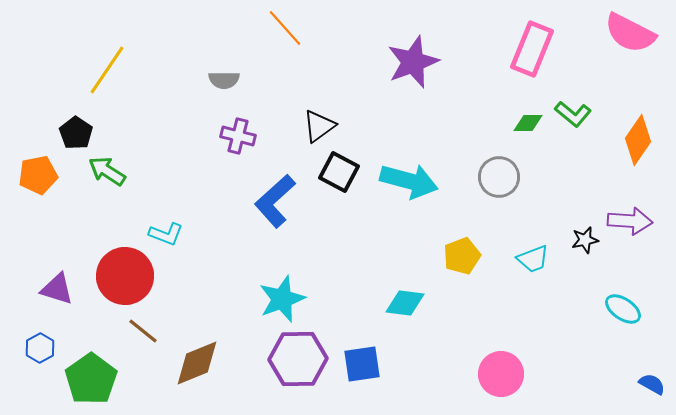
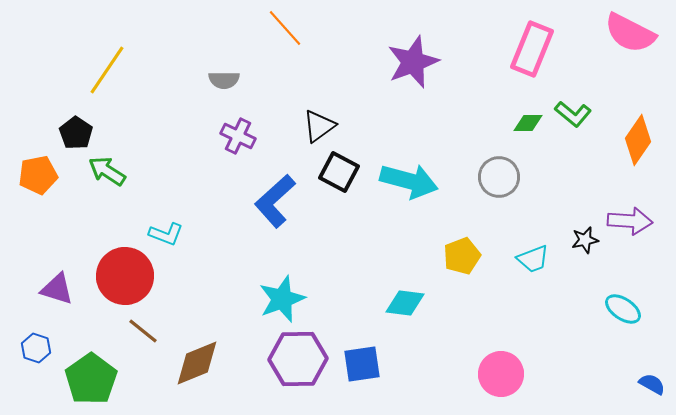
purple cross: rotated 12 degrees clockwise
blue hexagon: moved 4 px left; rotated 12 degrees counterclockwise
